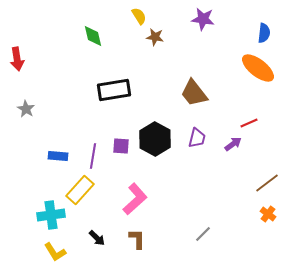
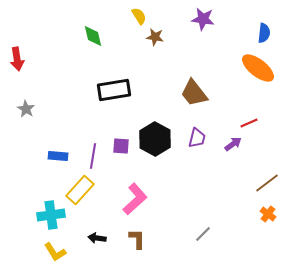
black arrow: rotated 144 degrees clockwise
